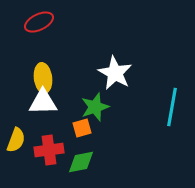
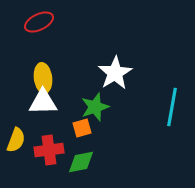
white star: rotated 12 degrees clockwise
